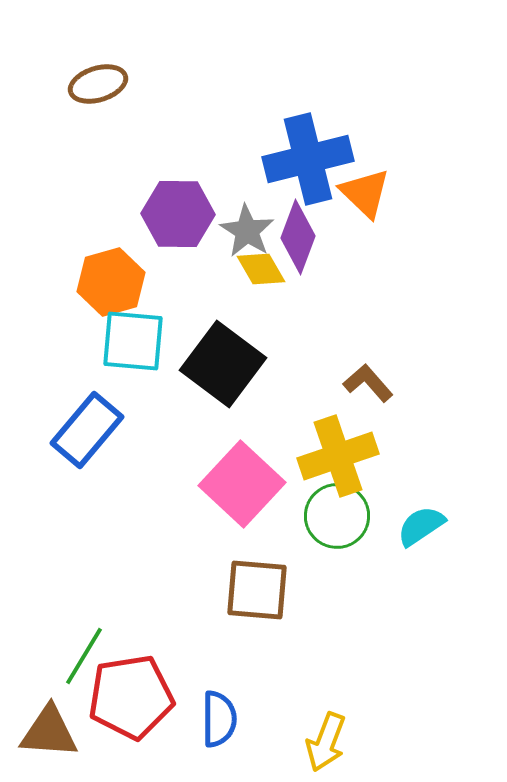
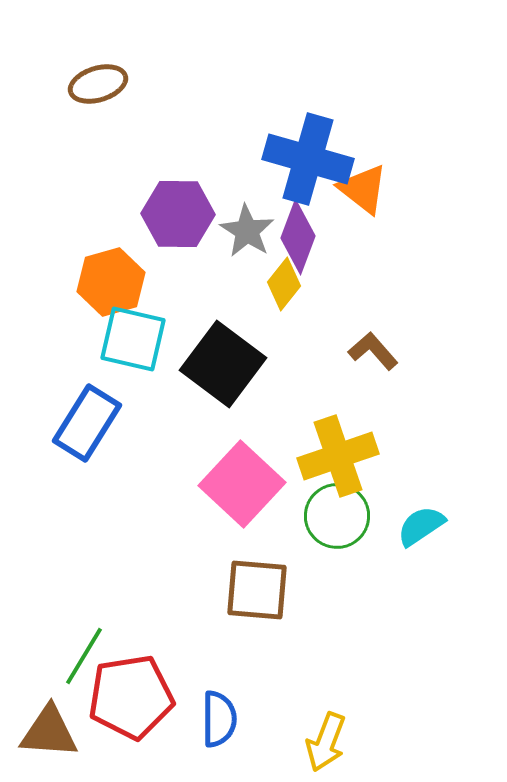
blue cross: rotated 30 degrees clockwise
orange triangle: moved 2 px left, 4 px up; rotated 6 degrees counterclockwise
yellow diamond: moved 23 px right, 15 px down; rotated 69 degrees clockwise
cyan square: moved 2 px up; rotated 8 degrees clockwise
brown L-shape: moved 5 px right, 32 px up
blue rectangle: moved 7 px up; rotated 8 degrees counterclockwise
